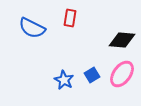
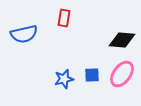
red rectangle: moved 6 px left
blue semicircle: moved 8 px left, 6 px down; rotated 40 degrees counterclockwise
blue square: rotated 28 degrees clockwise
blue star: moved 1 px up; rotated 30 degrees clockwise
